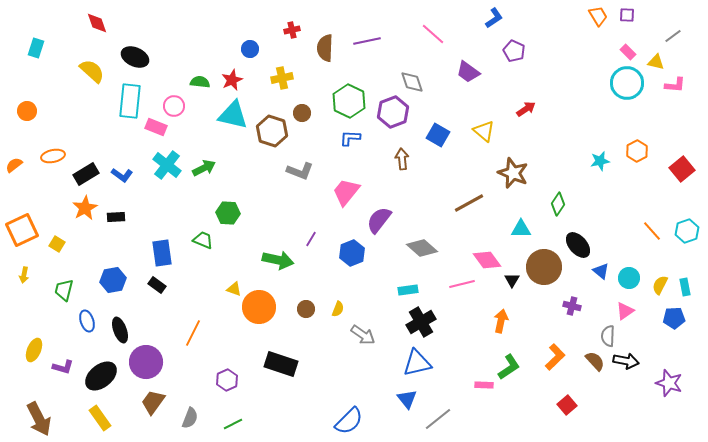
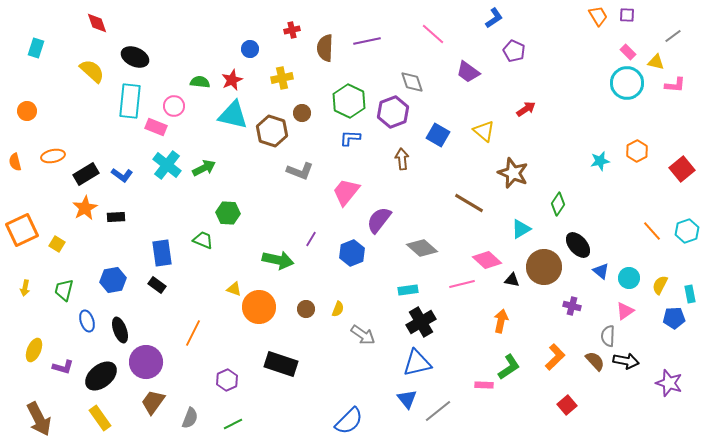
orange semicircle at (14, 165): moved 1 px right, 3 px up; rotated 66 degrees counterclockwise
brown line at (469, 203): rotated 60 degrees clockwise
cyan triangle at (521, 229): rotated 30 degrees counterclockwise
pink diamond at (487, 260): rotated 12 degrees counterclockwise
yellow arrow at (24, 275): moved 1 px right, 13 px down
black triangle at (512, 280): rotated 49 degrees counterclockwise
cyan rectangle at (685, 287): moved 5 px right, 7 px down
gray line at (438, 419): moved 8 px up
